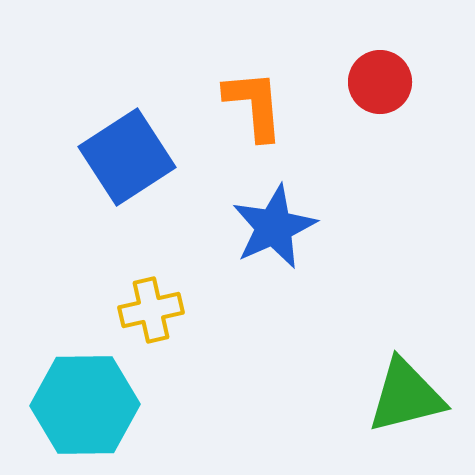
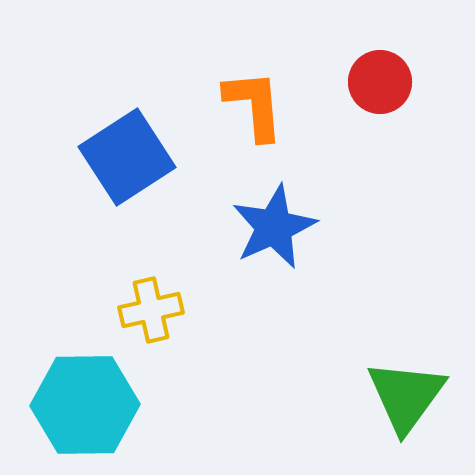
green triangle: rotated 40 degrees counterclockwise
